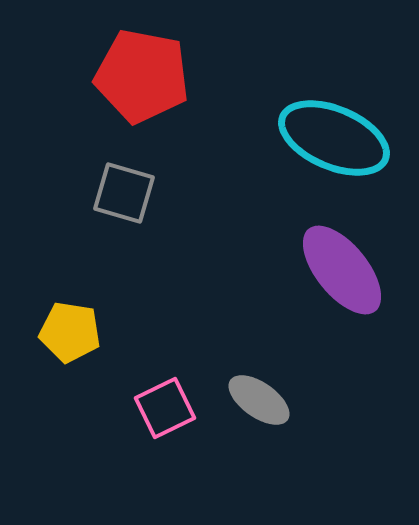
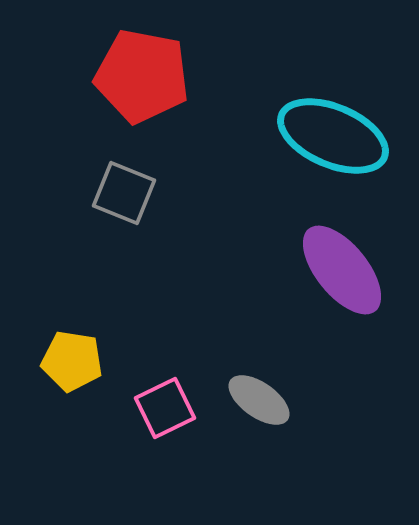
cyan ellipse: moved 1 px left, 2 px up
gray square: rotated 6 degrees clockwise
yellow pentagon: moved 2 px right, 29 px down
